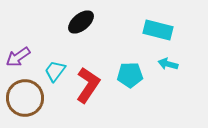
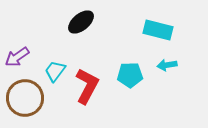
purple arrow: moved 1 px left
cyan arrow: moved 1 px left, 1 px down; rotated 24 degrees counterclockwise
red L-shape: moved 1 px left, 1 px down; rotated 6 degrees counterclockwise
